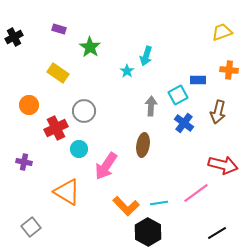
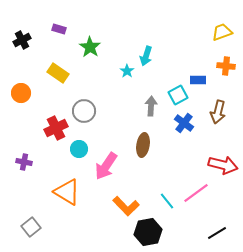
black cross: moved 8 px right, 3 px down
orange cross: moved 3 px left, 4 px up
orange circle: moved 8 px left, 12 px up
cyan line: moved 8 px right, 2 px up; rotated 60 degrees clockwise
black hexagon: rotated 20 degrees clockwise
